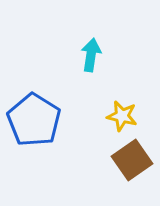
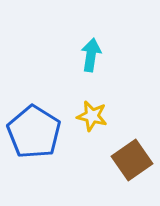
yellow star: moved 30 px left
blue pentagon: moved 12 px down
